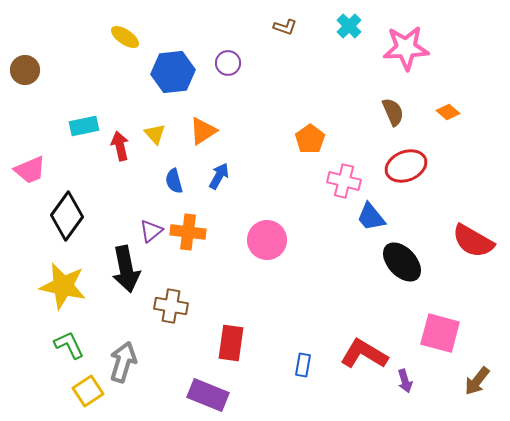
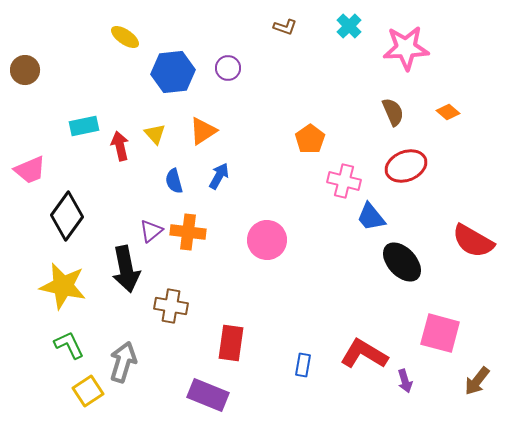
purple circle: moved 5 px down
